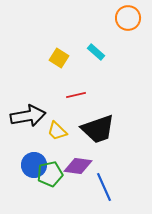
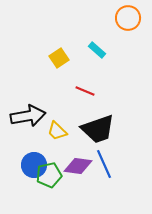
cyan rectangle: moved 1 px right, 2 px up
yellow square: rotated 24 degrees clockwise
red line: moved 9 px right, 4 px up; rotated 36 degrees clockwise
green pentagon: moved 1 px left, 1 px down
blue line: moved 23 px up
